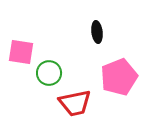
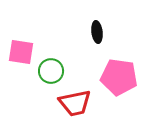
green circle: moved 2 px right, 2 px up
pink pentagon: rotated 30 degrees clockwise
